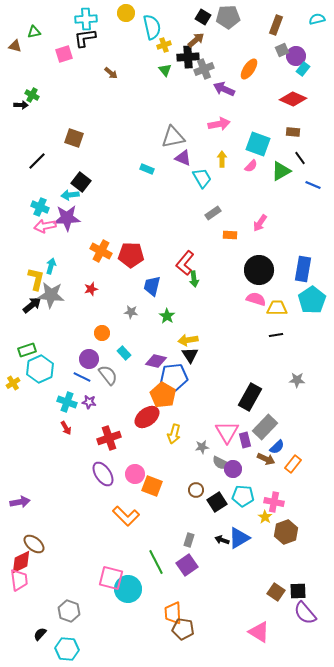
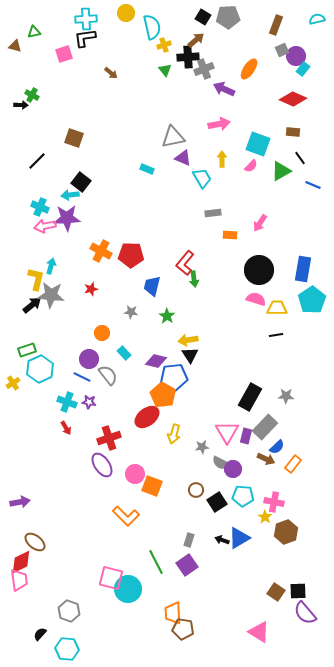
gray rectangle at (213, 213): rotated 28 degrees clockwise
gray star at (297, 380): moved 11 px left, 16 px down
purple rectangle at (245, 440): moved 1 px right, 4 px up; rotated 28 degrees clockwise
purple ellipse at (103, 474): moved 1 px left, 9 px up
brown ellipse at (34, 544): moved 1 px right, 2 px up
